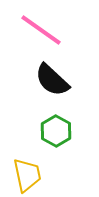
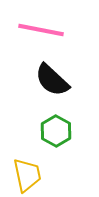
pink line: rotated 24 degrees counterclockwise
